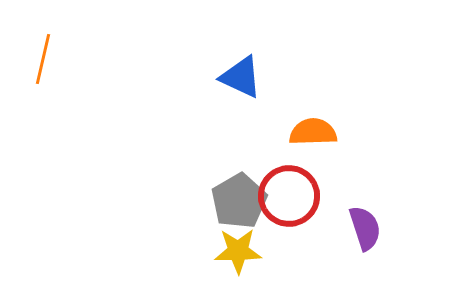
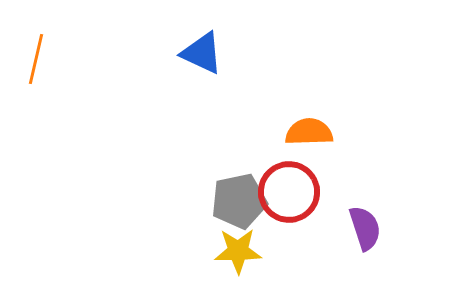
orange line: moved 7 px left
blue triangle: moved 39 px left, 24 px up
orange semicircle: moved 4 px left
red circle: moved 4 px up
gray pentagon: rotated 18 degrees clockwise
